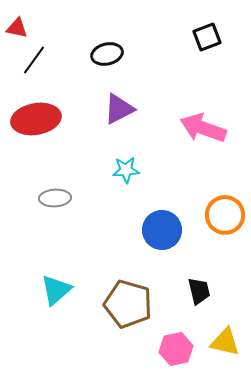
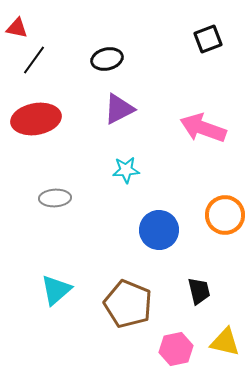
black square: moved 1 px right, 2 px down
black ellipse: moved 5 px down
blue circle: moved 3 px left
brown pentagon: rotated 6 degrees clockwise
